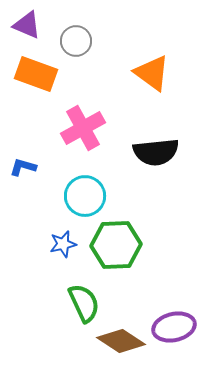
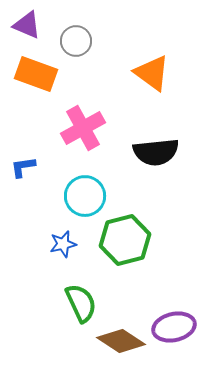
blue L-shape: rotated 24 degrees counterclockwise
green hexagon: moved 9 px right, 5 px up; rotated 12 degrees counterclockwise
green semicircle: moved 3 px left
